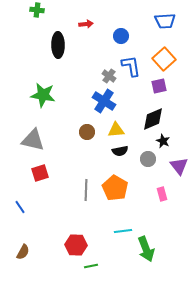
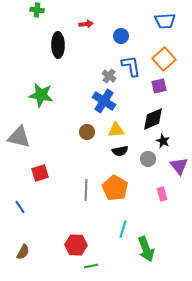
green star: moved 2 px left
gray triangle: moved 14 px left, 3 px up
cyan line: moved 2 px up; rotated 66 degrees counterclockwise
